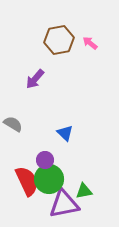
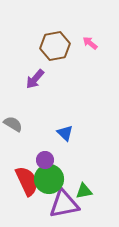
brown hexagon: moved 4 px left, 6 px down
